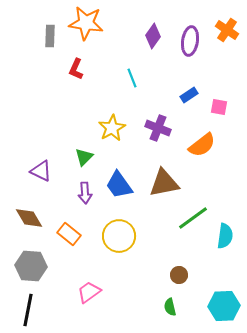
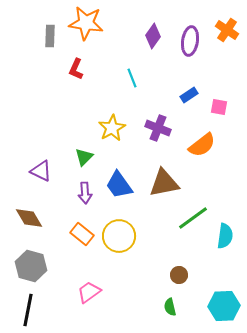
orange rectangle: moved 13 px right
gray hexagon: rotated 12 degrees clockwise
